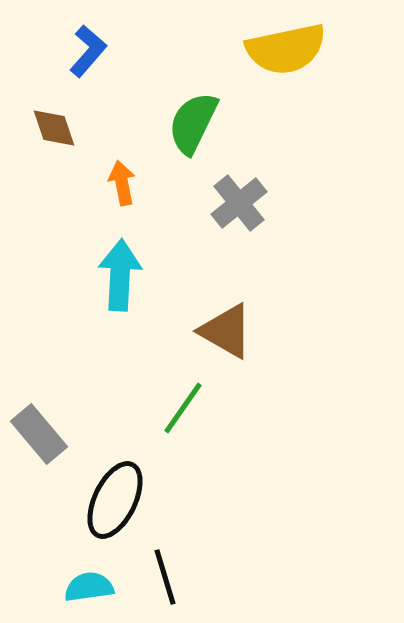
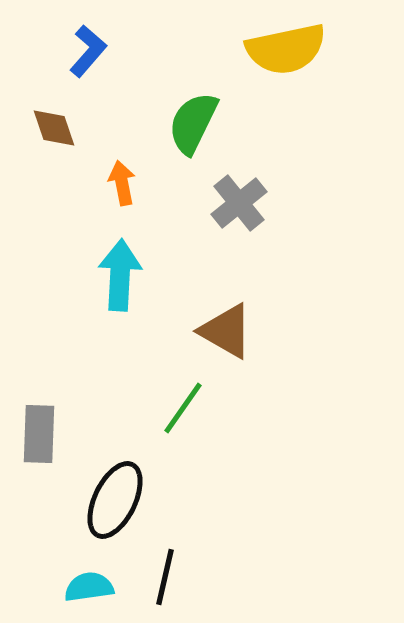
gray rectangle: rotated 42 degrees clockwise
black line: rotated 30 degrees clockwise
